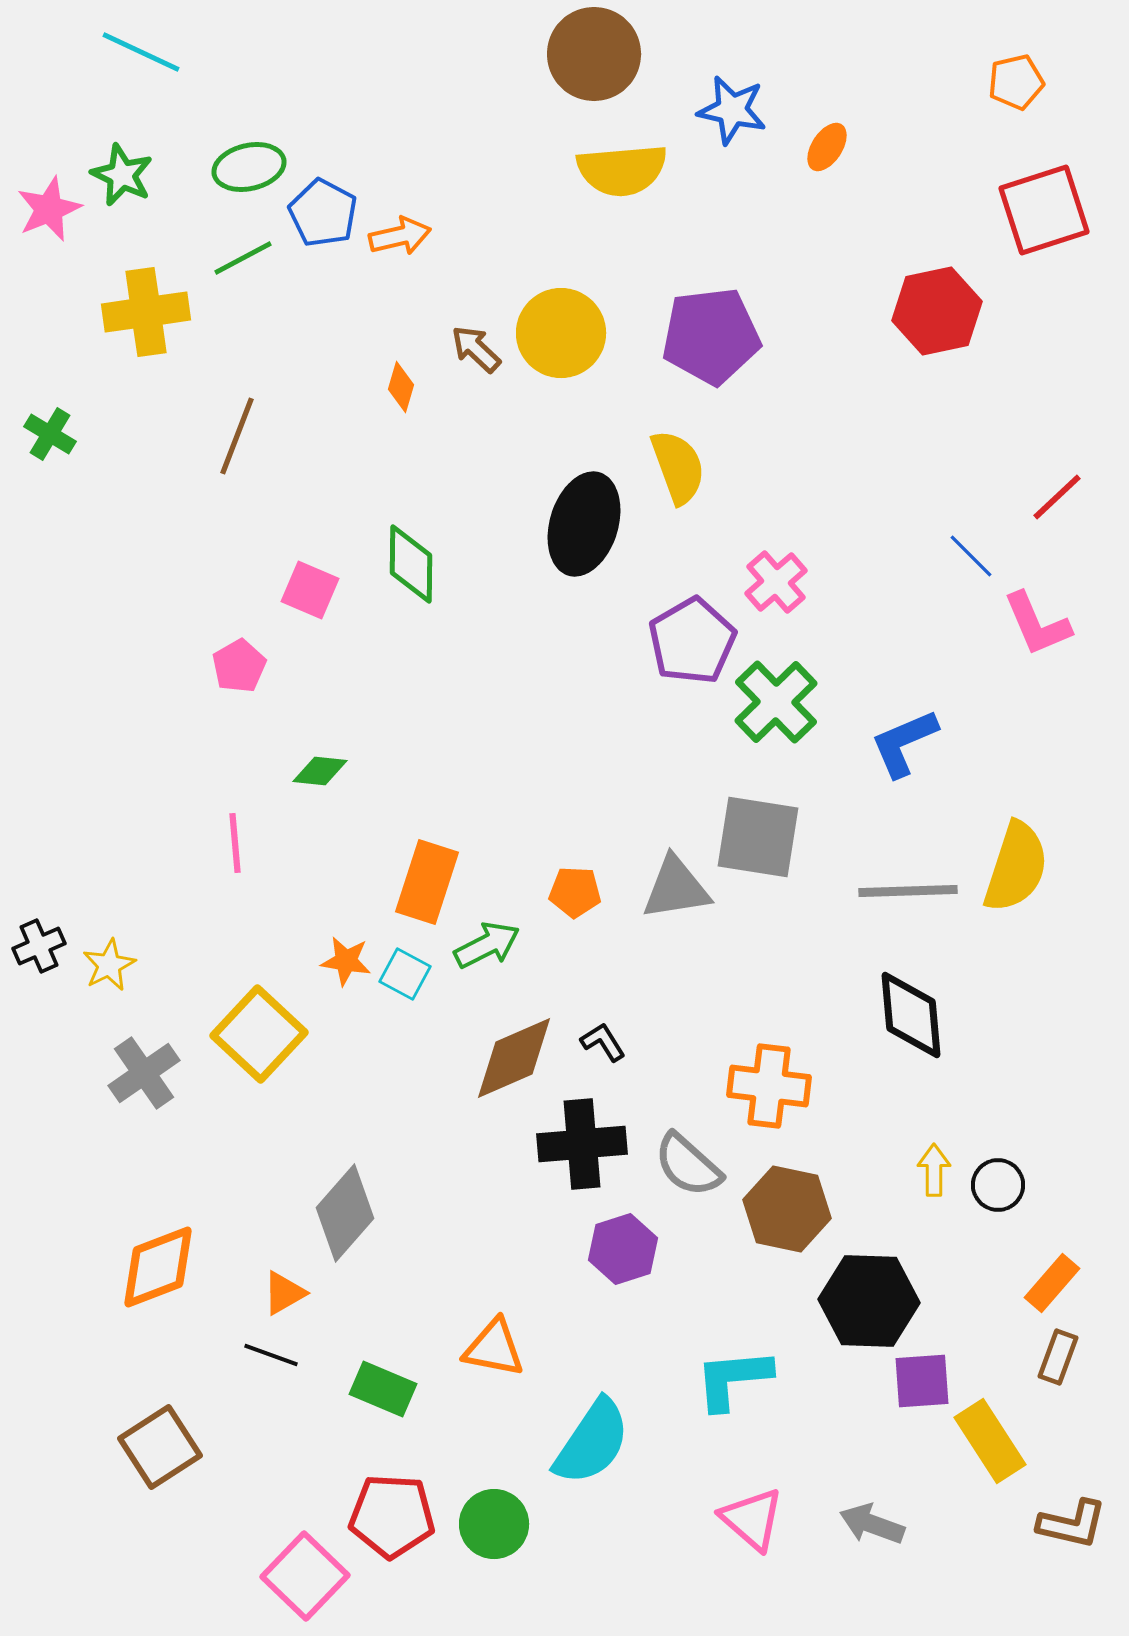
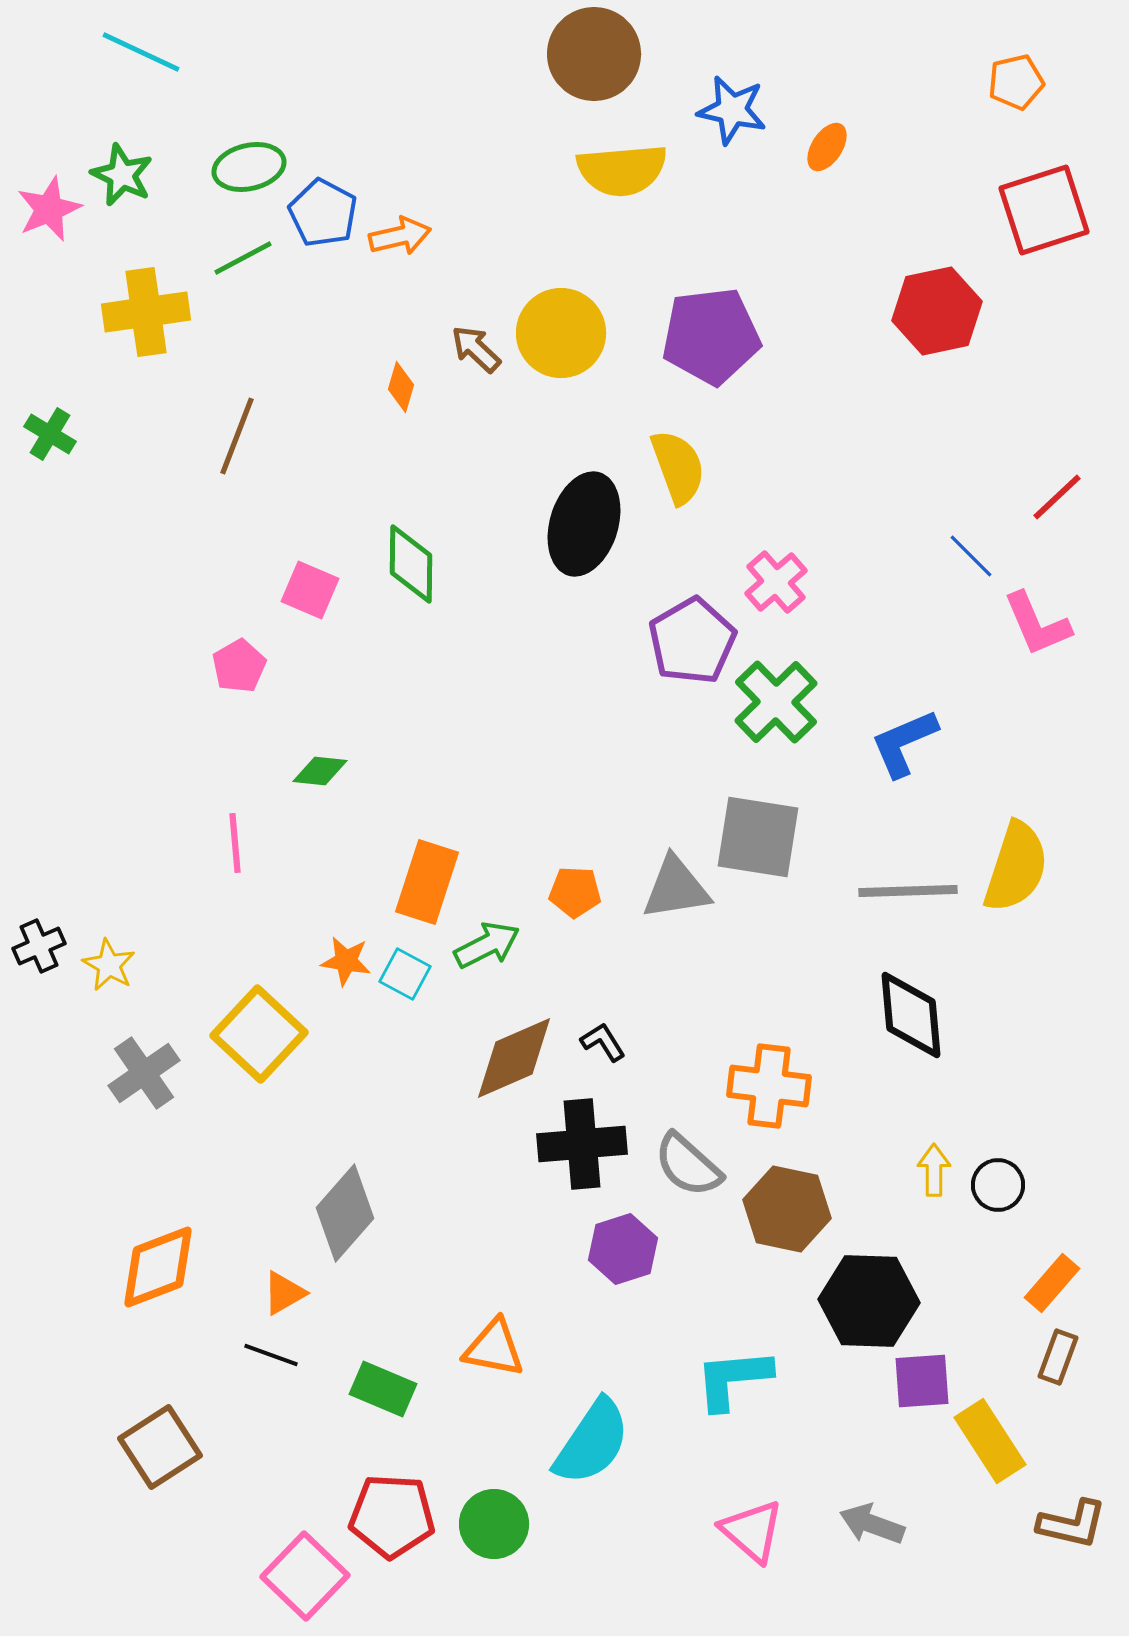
yellow star at (109, 965): rotated 16 degrees counterclockwise
pink triangle at (752, 1519): moved 12 px down
